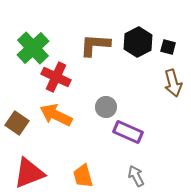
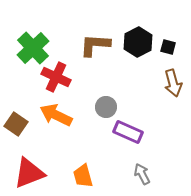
brown square: moved 1 px left, 1 px down
gray arrow: moved 6 px right, 2 px up
